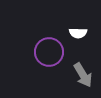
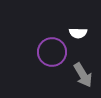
purple circle: moved 3 px right
